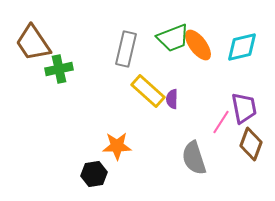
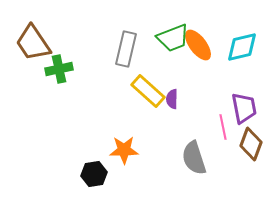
pink line: moved 2 px right, 5 px down; rotated 45 degrees counterclockwise
orange star: moved 7 px right, 4 px down
